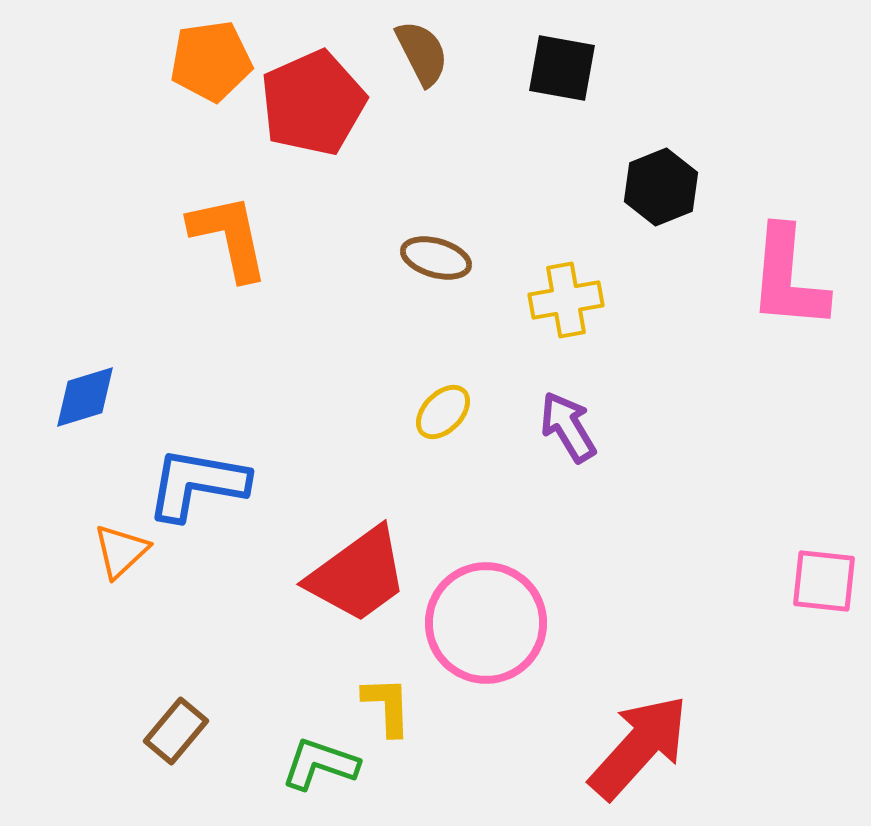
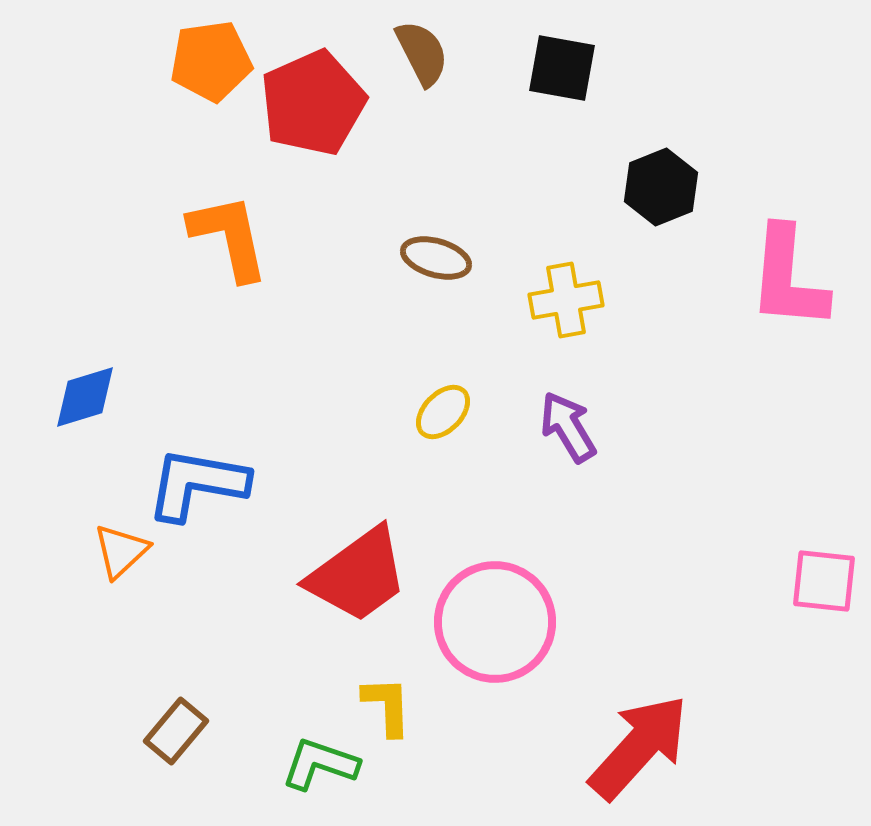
pink circle: moved 9 px right, 1 px up
